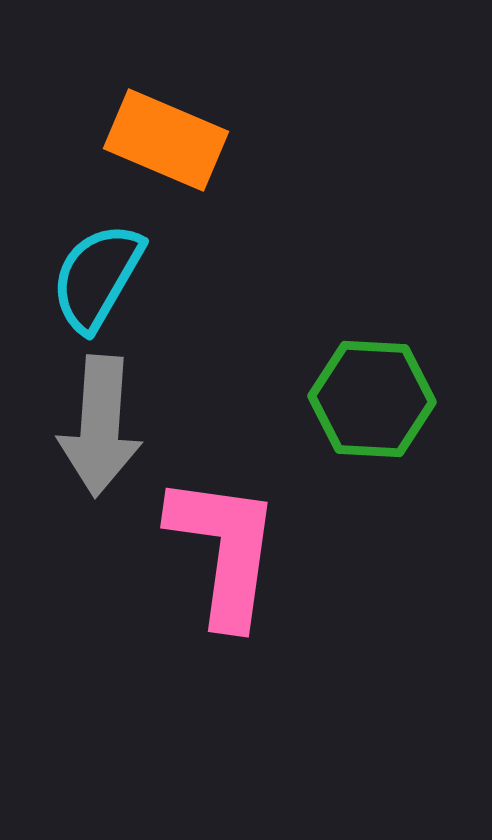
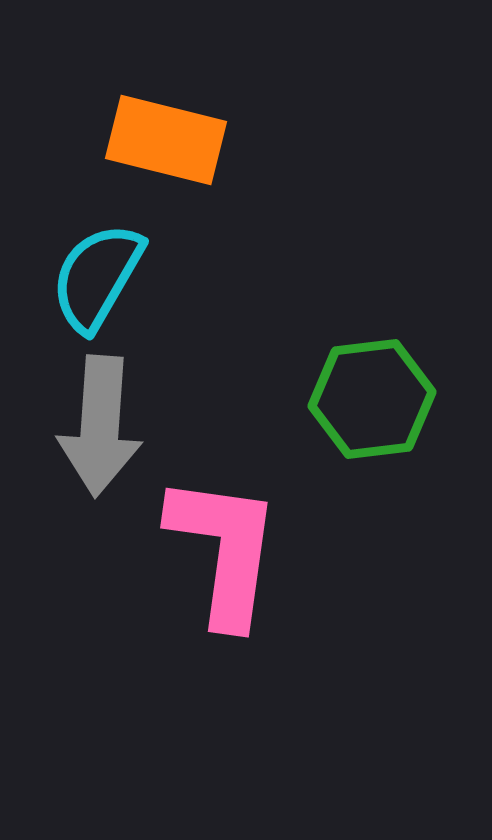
orange rectangle: rotated 9 degrees counterclockwise
green hexagon: rotated 10 degrees counterclockwise
